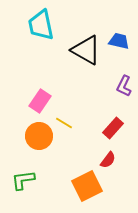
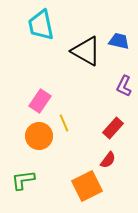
black triangle: moved 1 px down
yellow line: rotated 36 degrees clockwise
